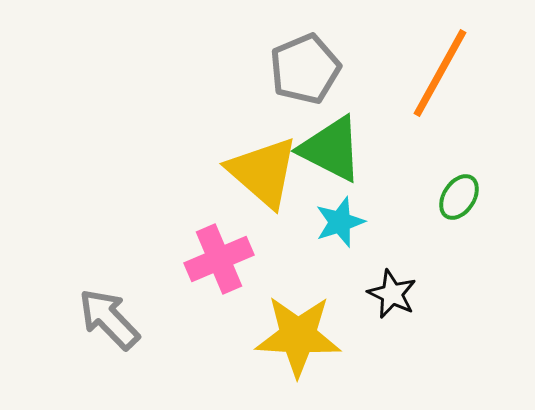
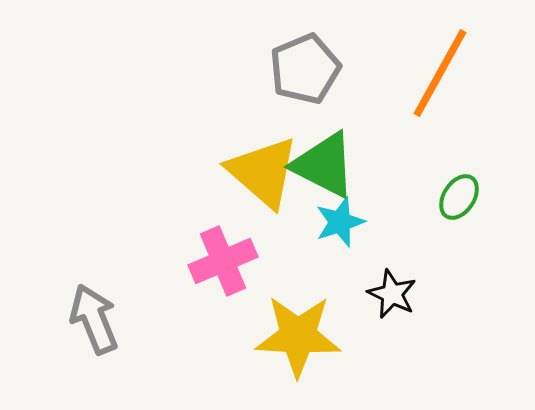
green triangle: moved 7 px left, 16 px down
pink cross: moved 4 px right, 2 px down
gray arrow: moved 15 px left; rotated 22 degrees clockwise
